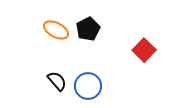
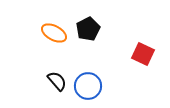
orange ellipse: moved 2 px left, 3 px down
red square: moved 1 px left, 4 px down; rotated 20 degrees counterclockwise
